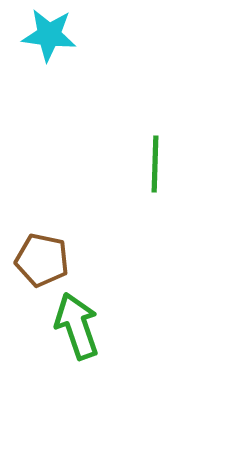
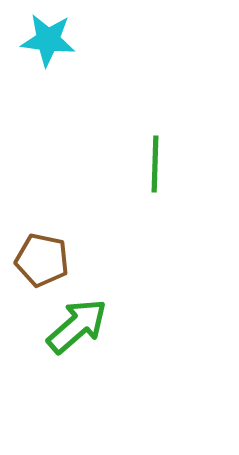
cyan star: moved 1 px left, 5 px down
green arrow: rotated 68 degrees clockwise
